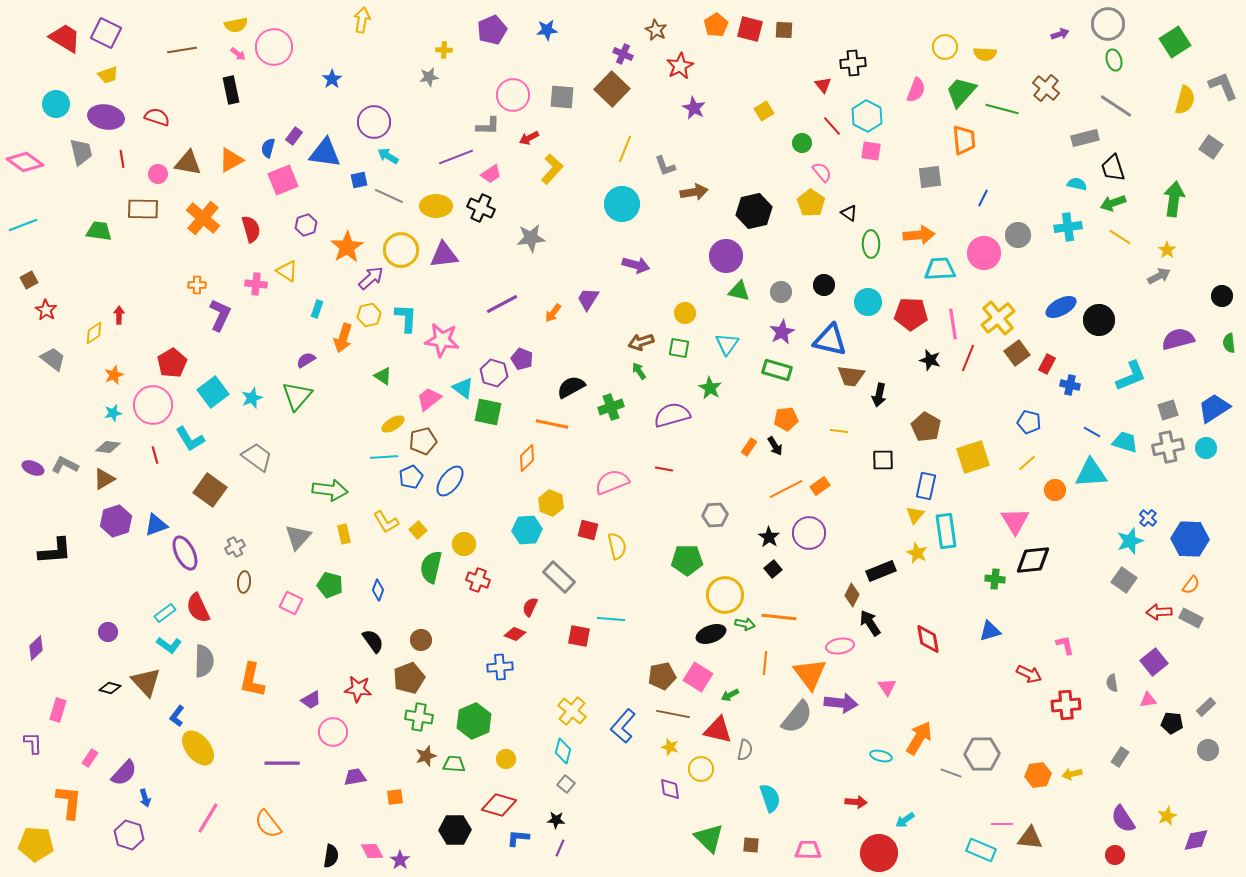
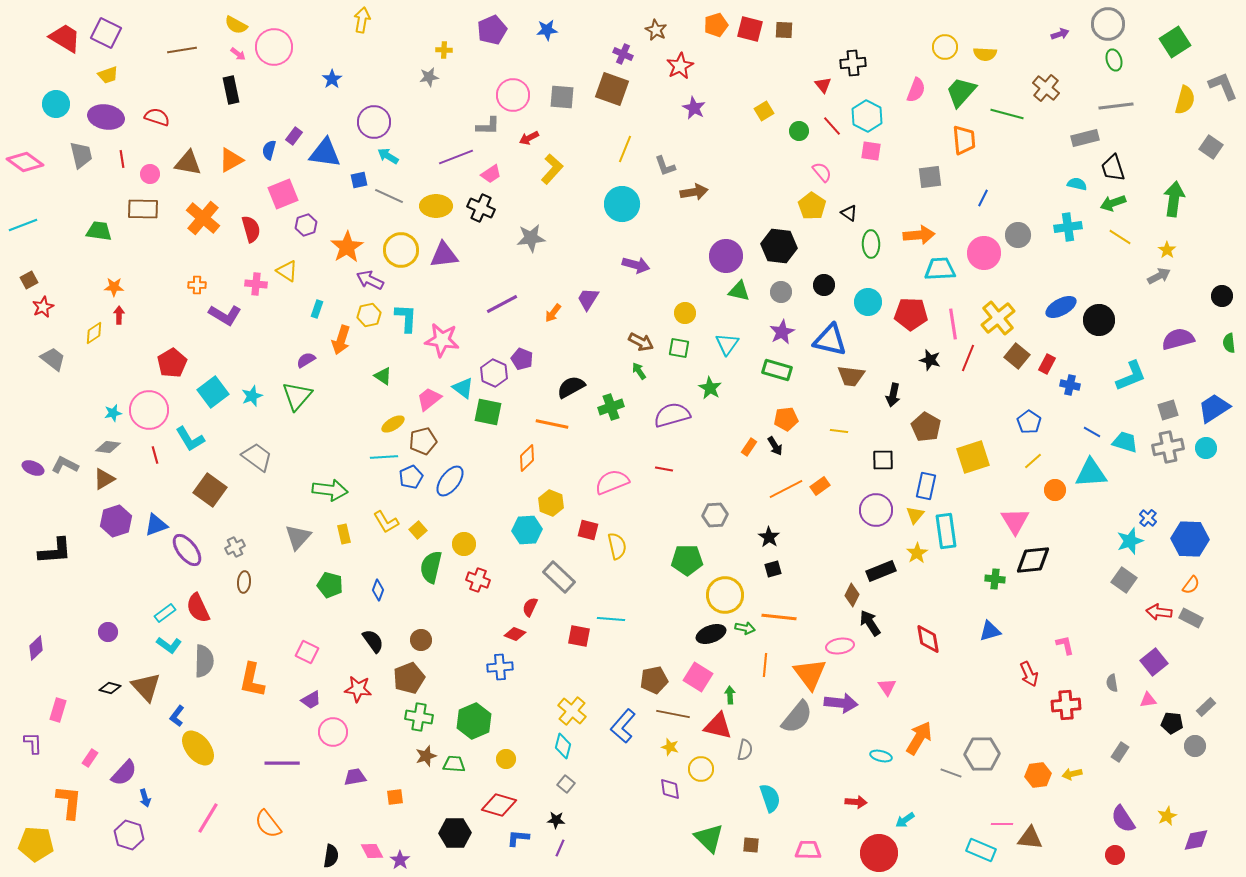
yellow semicircle at (236, 25): rotated 40 degrees clockwise
orange pentagon at (716, 25): rotated 15 degrees clockwise
brown square at (612, 89): rotated 24 degrees counterclockwise
gray line at (1116, 106): rotated 40 degrees counterclockwise
green line at (1002, 109): moved 5 px right, 5 px down
green circle at (802, 143): moved 3 px left, 12 px up
blue semicircle at (268, 148): moved 1 px right, 2 px down
gray trapezoid at (81, 152): moved 3 px down
pink circle at (158, 174): moved 8 px left
pink square at (283, 180): moved 14 px down
yellow pentagon at (811, 203): moved 1 px right, 3 px down
black hexagon at (754, 211): moved 25 px right, 35 px down; rotated 20 degrees clockwise
purple arrow at (371, 278): moved 1 px left, 2 px down; rotated 112 degrees counterclockwise
red star at (46, 310): moved 3 px left, 3 px up; rotated 15 degrees clockwise
purple L-shape at (220, 315): moved 5 px right; rotated 96 degrees clockwise
orange arrow at (343, 338): moved 2 px left, 2 px down
brown arrow at (641, 342): rotated 135 degrees counterclockwise
brown square at (1017, 353): moved 3 px down; rotated 15 degrees counterclockwise
purple hexagon at (494, 373): rotated 8 degrees clockwise
orange star at (114, 375): moved 88 px up; rotated 24 degrees clockwise
black arrow at (879, 395): moved 14 px right
cyan star at (252, 398): moved 2 px up
pink circle at (153, 405): moved 4 px left, 5 px down
blue pentagon at (1029, 422): rotated 20 degrees clockwise
yellow line at (1027, 463): moved 6 px right, 2 px up
purple circle at (809, 533): moved 67 px right, 23 px up
purple ellipse at (185, 553): moved 2 px right, 3 px up; rotated 12 degrees counterclockwise
yellow star at (917, 553): rotated 15 degrees clockwise
black square at (773, 569): rotated 24 degrees clockwise
pink square at (291, 603): moved 16 px right, 49 px down
red arrow at (1159, 612): rotated 10 degrees clockwise
green arrow at (745, 624): moved 4 px down
orange line at (765, 663): moved 2 px down
red arrow at (1029, 674): rotated 40 degrees clockwise
brown pentagon at (662, 676): moved 8 px left, 4 px down
brown triangle at (146, 682): moved 5 px down
green arrow at (730, 695): rotated 114 degrees clockwise
red triangle at (718, 730): moved 4 px up
gray circle at (1208, 750): moved 13 px left, 4 px up
cyan diamond at (563, 751): moved 5 px up
gray rectangle at (1120, 757): moved 5 px up
black hexagon at (455, 830): moved 3 px down
